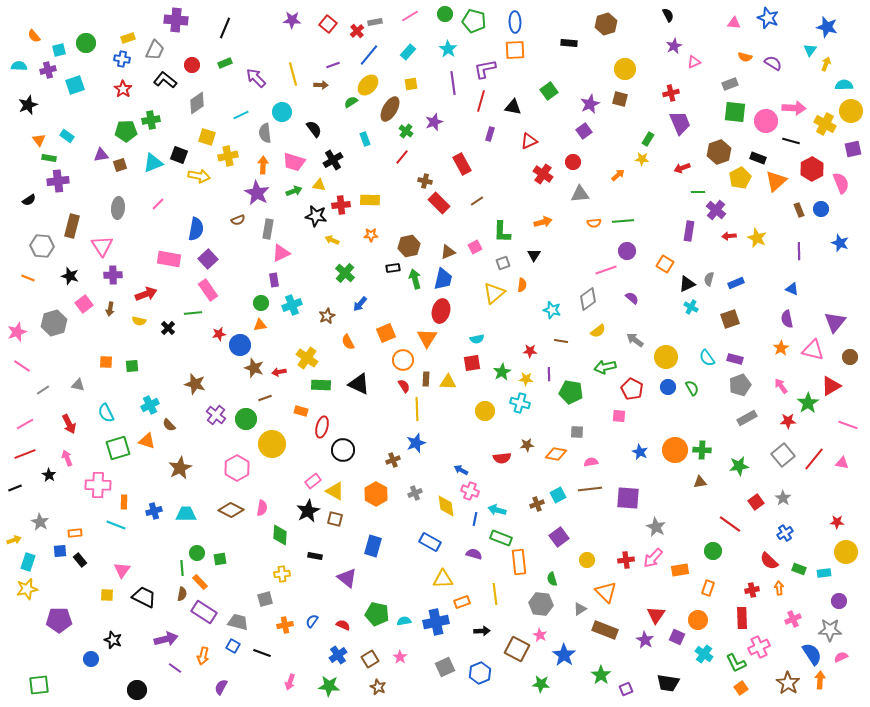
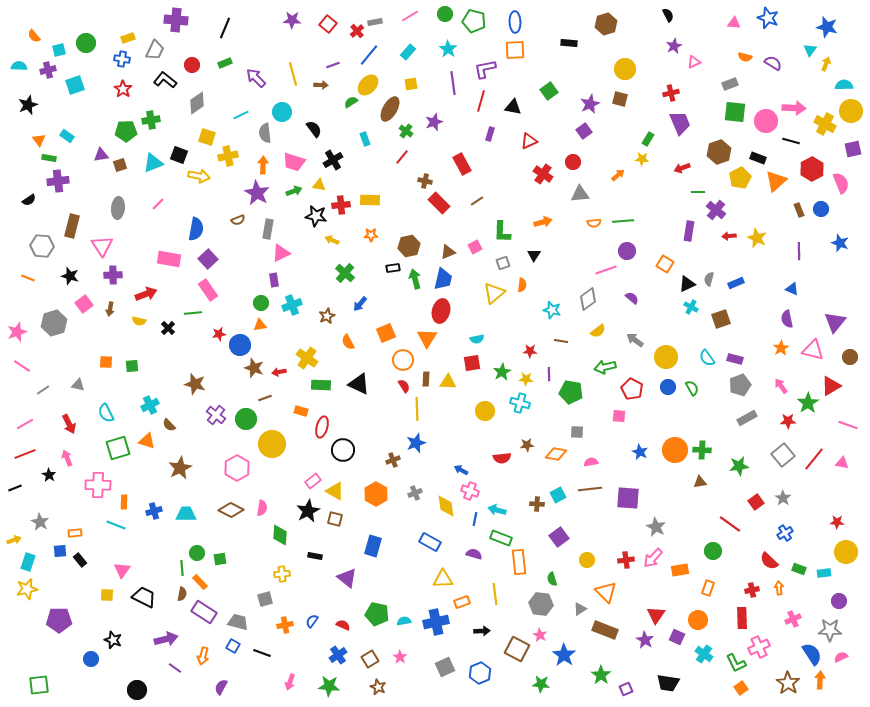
brown square at (730, 319): moved 9 px left
brown cross at (537, 504): rotated 24 degrees clockwise
